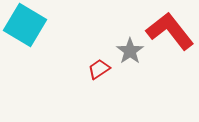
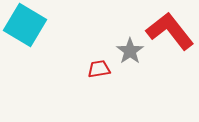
red trapezoid: rotated 25 degrees clockwise
